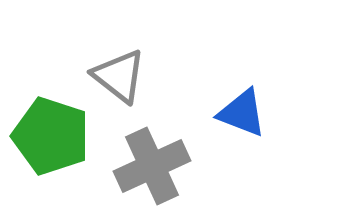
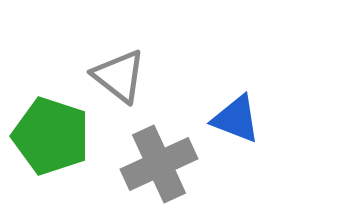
blue triangle: moved 6 px left, 6 px down
gray cross: moved 7 px right, 2 px up
